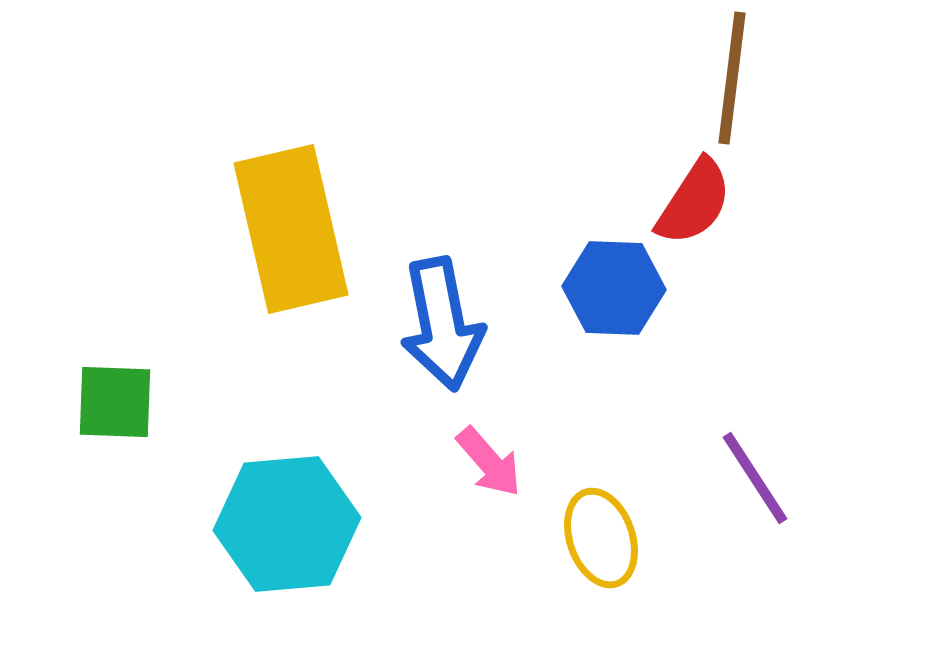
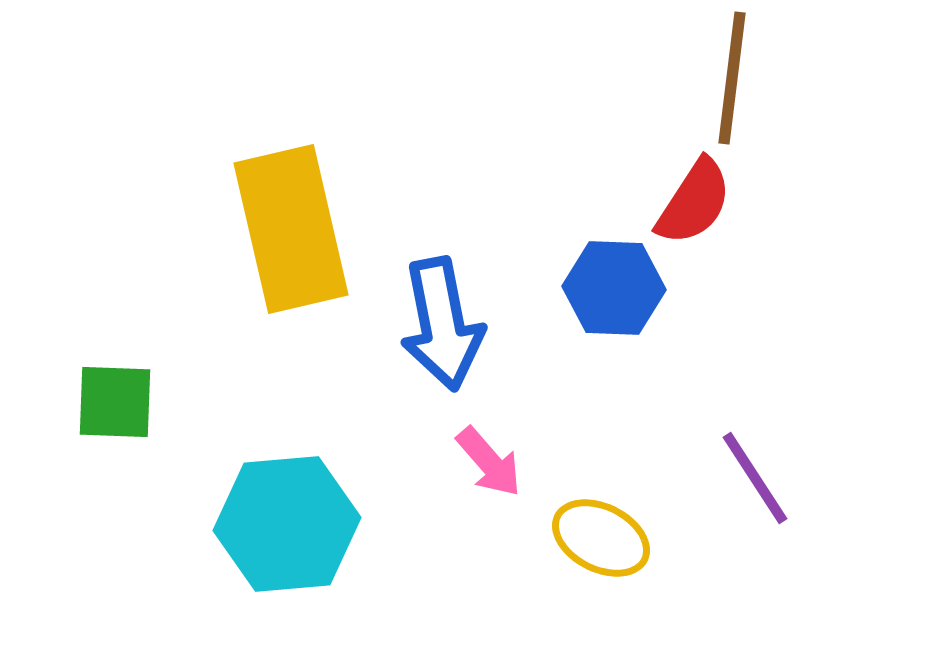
yellow ellipse: rotated 44 degrees counterclockwise
